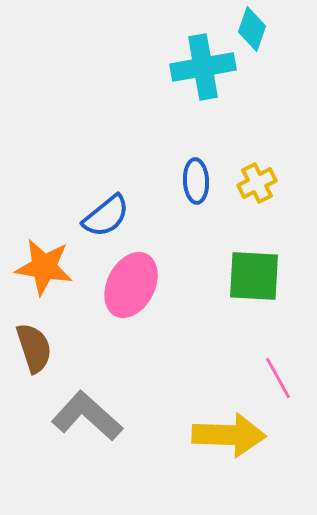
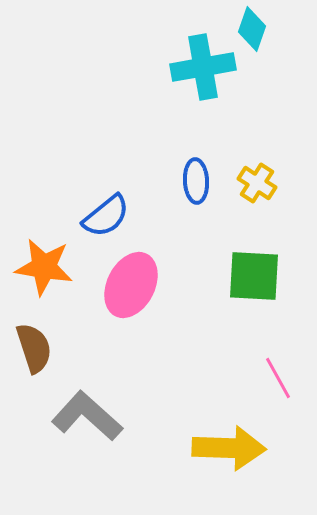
yellow cross: rotated 30 degrees counterclockwise
yellow arrow: moved 13 px down
